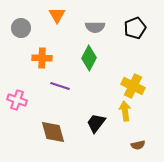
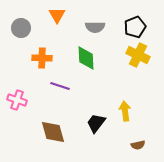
black pentagon: moved 1 px up
green diamond: moved 3 px left; rotated 30 degrees counterclockwise
yellow cross: moved 5 px right, 31 px up
